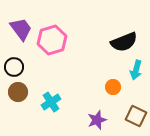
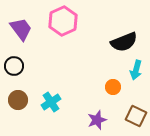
pink hexagon: moved 11 px right, 19 px up; rotated 8 degrees counterclockwise
black circle: moved 1 px up
brown circle: moved 8 px down
